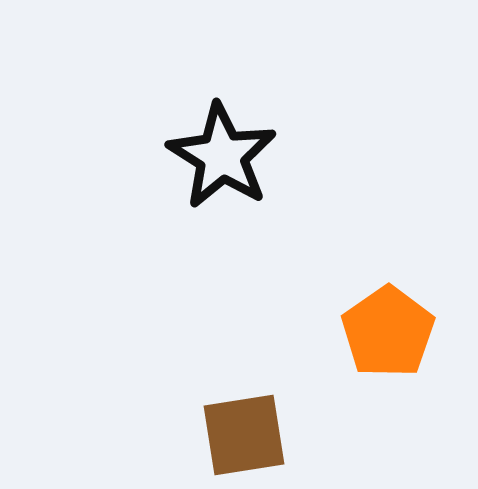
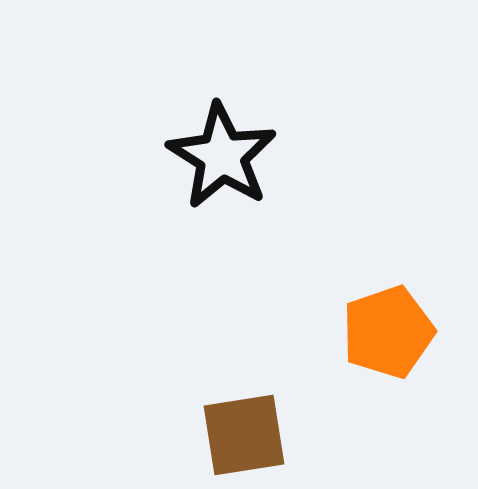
orange pentagon: rotated 16 degrees clockwise
